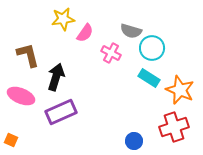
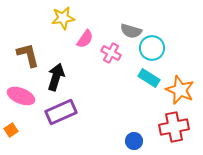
yellow star: moved 1 px up
pink semicircle: moved 6 px down
red cross: rotated 8 degrees clockwise
orange square: moved 10 px up; rotated 32 degrees clockwise
